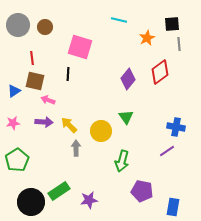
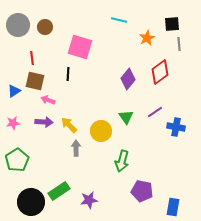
purple line: moved 12 px left, 39 px up
